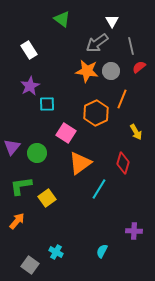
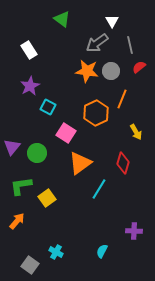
gray line: moved 1 px left, 1 px up
cyan square: moved 1 px right, 3 px down; rotated 28 degrees clockwise
